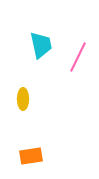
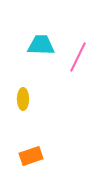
cyan trapezoid: rotated 76 degrees counterclockwise
orange rectangle: rotated 10 degrees counterclockwise
